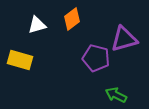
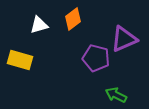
orange diamond: moved 1 px right
white triangle: moved 2 px right
purple triangle: rotated 8 degrees counterclockwise
